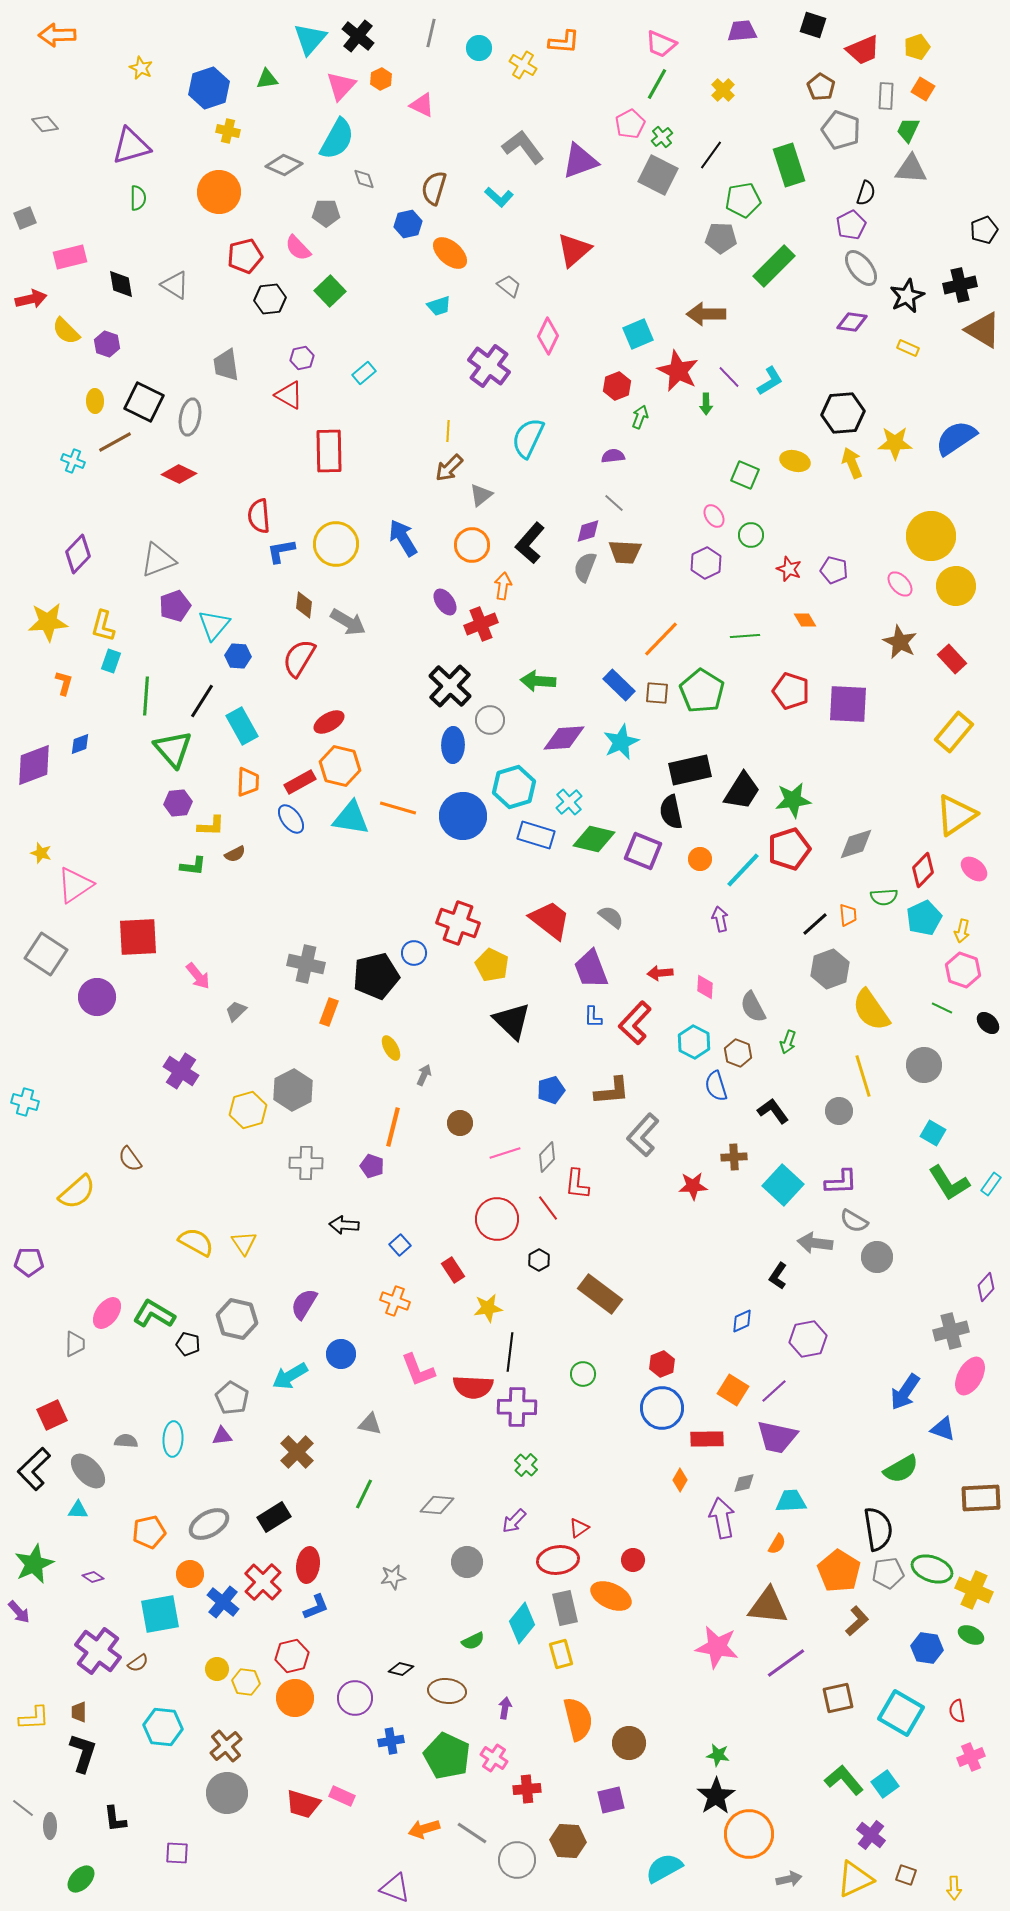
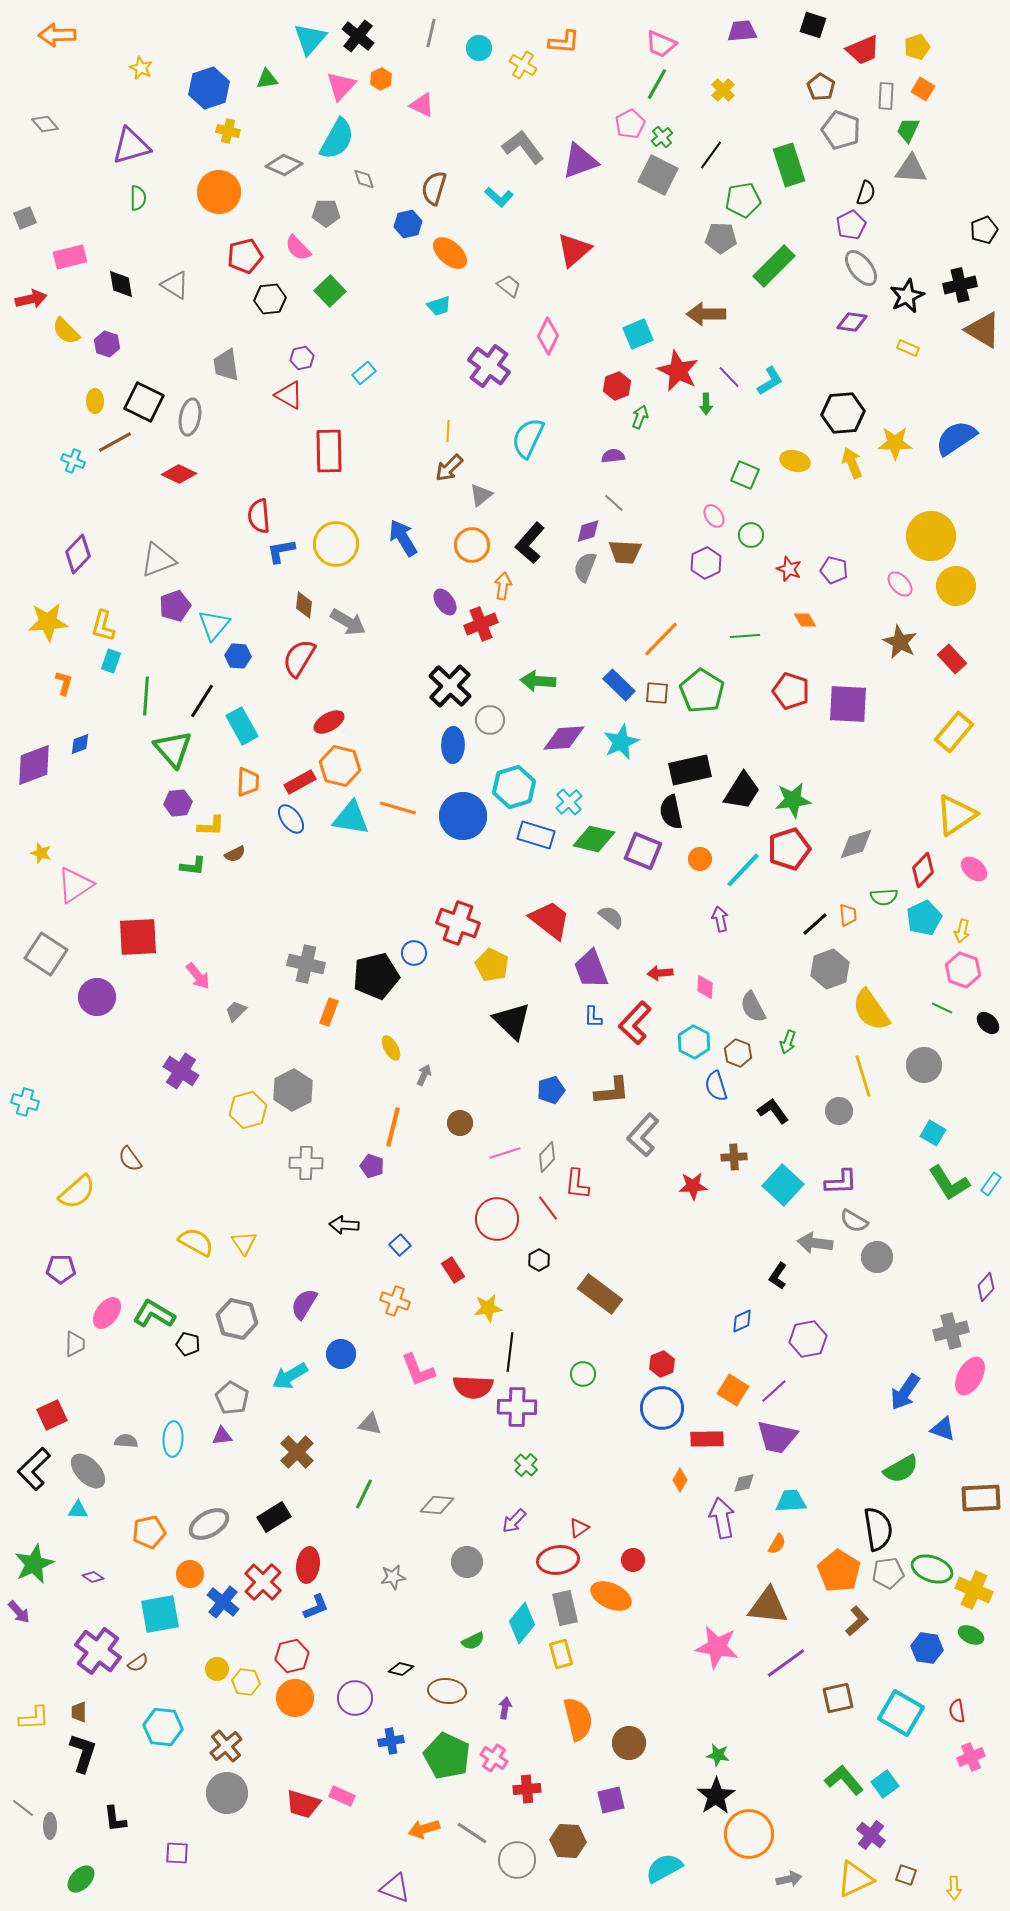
purple pentagon at (29, 1262): moved 32 px right, 7 px down
